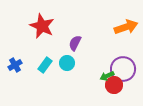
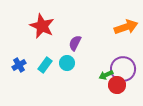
blue cross: moved 4 px right
green arrow: moved 1 px left, 1 px up
red circle: moved 3 px right
